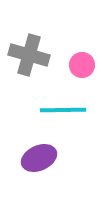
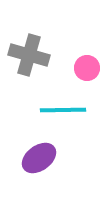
pink circle: moved 5 px right, 3 px down
purple ellipse: rotated 12 degrees counterclockwise
